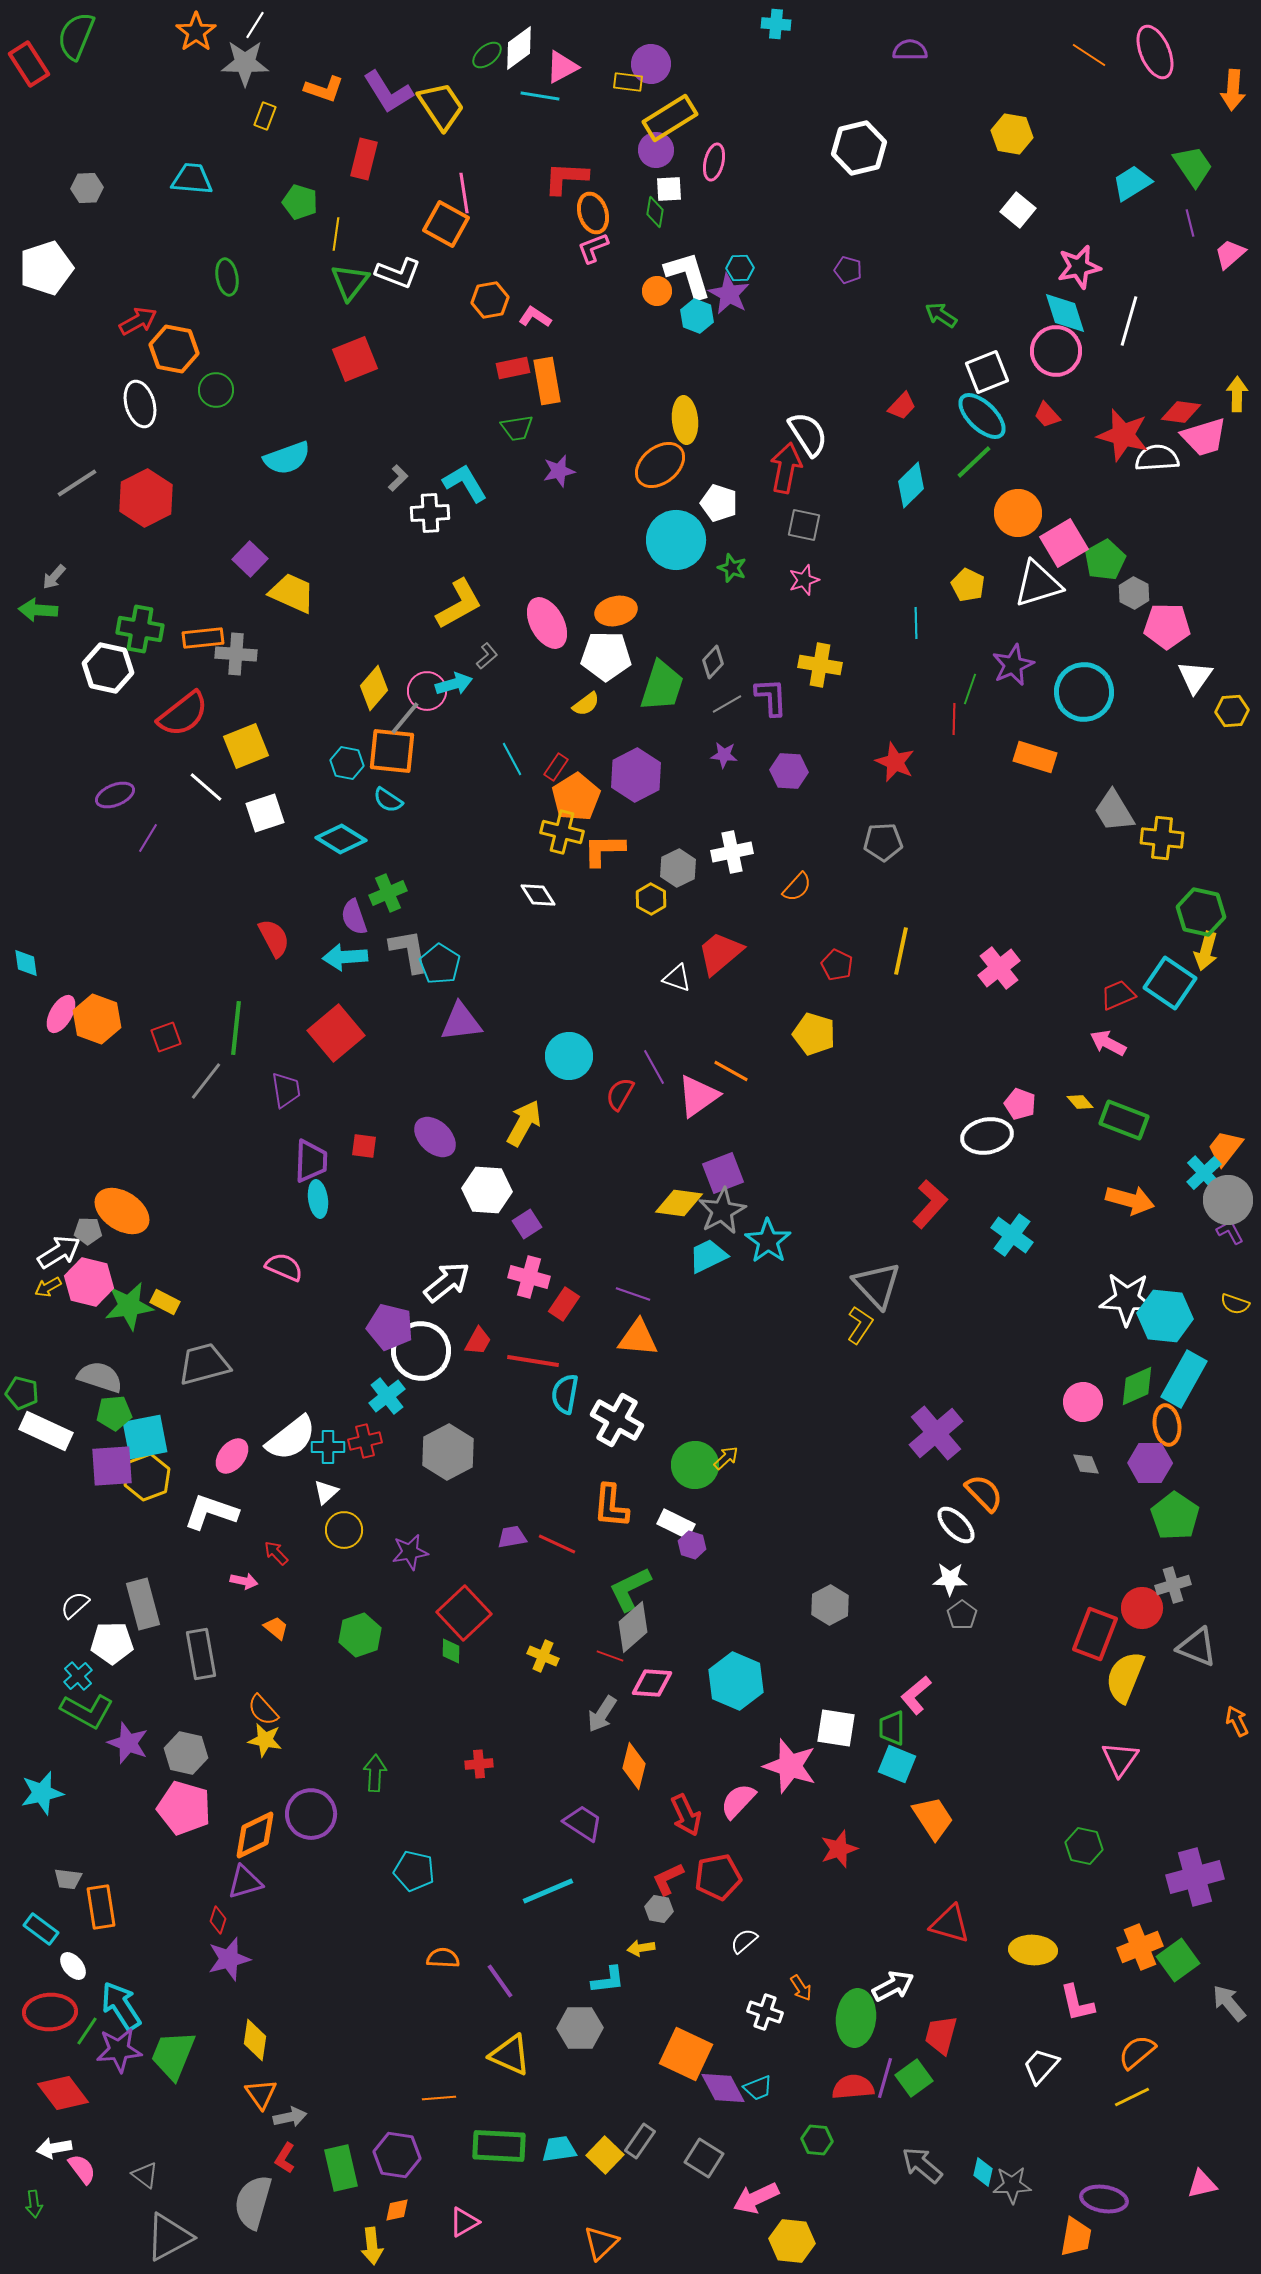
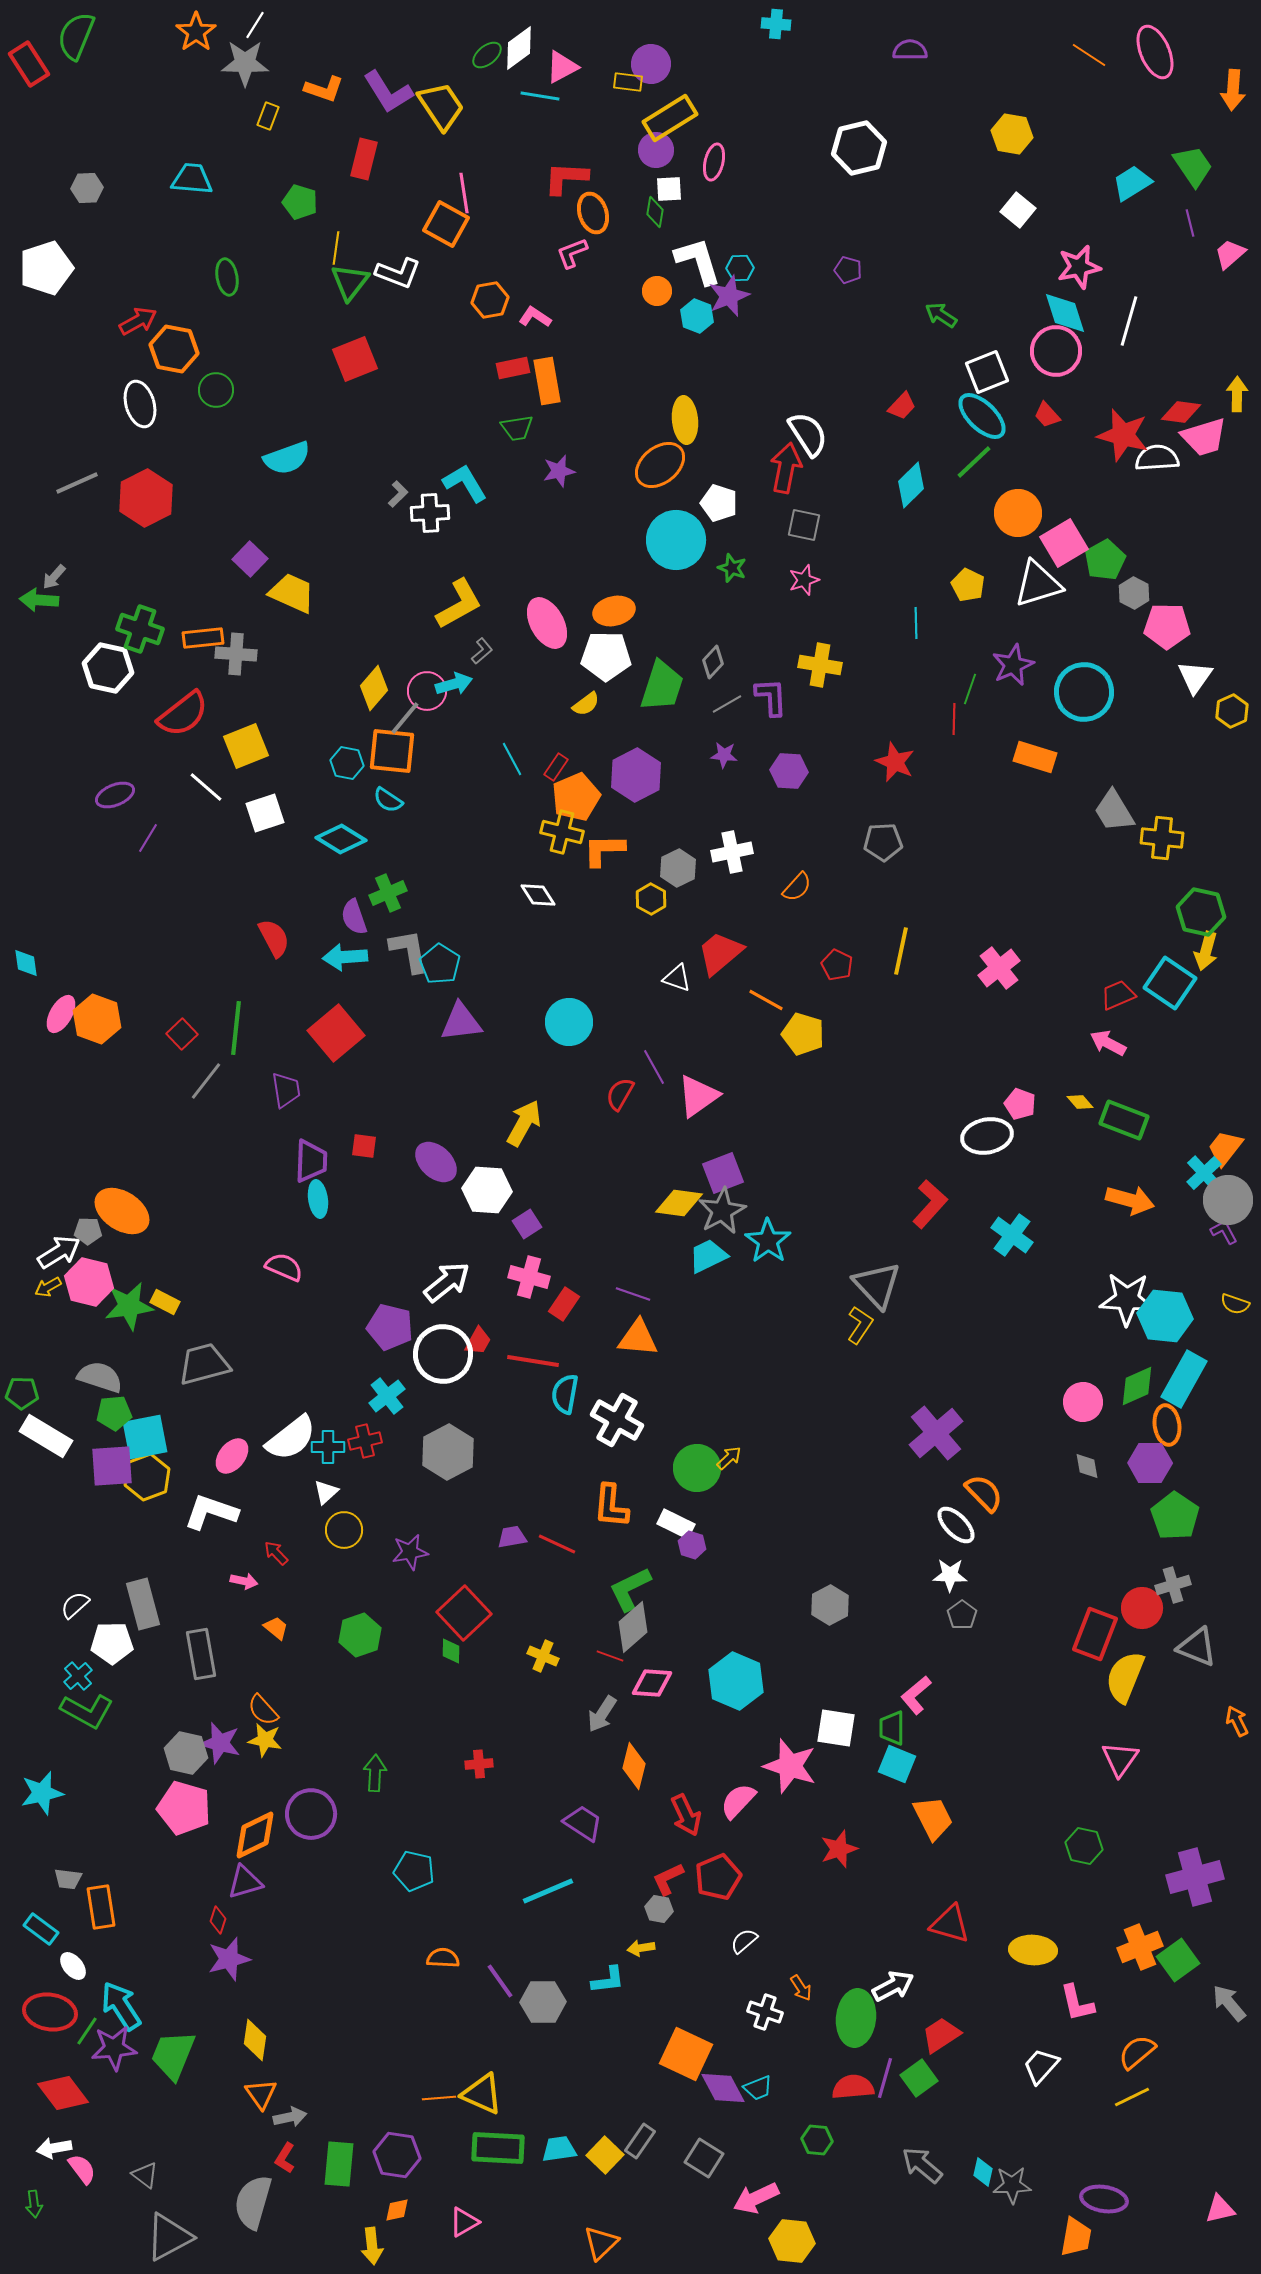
yellow rectangle at (265, 116): moved 3 px right
yellow line at (336, 234): moved 14 px down
pink L-shape at (593, 248): moved 21 px left, 5 px down
white L-shape at (688, 275): moved 10 px right, 14 px up
purple star at (729, 294): moved 2 px down; rotated 21 degrees clockwise
gray L-shape at (398, 478): moved 16 px down
gray line at (77, 483): rotated 9 degrees clockwise
green arrow at (38, 610): moved 1 px right, 10 px up
orange ellipse at (616, 611): moved 2 px left
green cross at (140, 629): rotated 9 degrees clockwise
gray L-shape at (487, 656): moved 5 px left, 5 px up
yellow hexagon at (1232, 711): rotated 20 degrees counterclockwise
orange pentagon at (576, 797): rotated 9 degrees clockwise
yellow pentagon at (814, 1034): moved 11 px left
red square at (166, 1037): moved 16 px right, 3 px up; rotated 24 degrees counterclockwise
cyan circle at (569, 1056): moved 34 px up
orange line at (731, 1071): moved 35 px right, 71 px up
purple ellipse at (435, 1137): moved 1 px right, 25 px down
purple L-shape at (1230, 1232): moved 6 px left
white circle at (421, 1351): moved 22 px right, 3 px down
green pentagon at (22, 1393): rotated 12 degrees counterclockwise
white rectangle at (46, 1431): moved 5 px down; rotated 6 degrees clockwise
yellow arrow at (726, 1458): moved 3 px right
gray diamond at (1086, 1464): moved 1 px right, 2 px down; rotated 12 degrees clockwise
green circle at (695, 1465): moved 2 px right, 3 px down
white star at (950, 1579): moved 4 px up
purple star at (128, 1743): moved 92 px right; rotated 6 degrees counterclockwise
orange trapezoid at (933, 1818): rotated 6 degrees clockwise
red pentagon at (718, 1877): rotated 12 degrees counterclockwise
red ellipse at (50, 2012): rotated 12 degrees clockwise
gray hexagon at (580, 2028): moved 37 px left, 26 px up
red trapezoid at (941, 2035): rotated 42 degrees clockwise
purple star at (119, 2050): moved 5 px left, 2 px up
yellow triangle at (510, 2055): moved 28 px left, 39 px down
green square at (914, 2078): moved 5 px right
green rectangle at (499, 2146): moved 1 px left, 2 px down
green rectangle at (341, 2168): moved 2 px left, 4 px up; rotated 18 degrees clockwise
pink triangle at (1202, 2184): moved 18 px right, 25 px down
